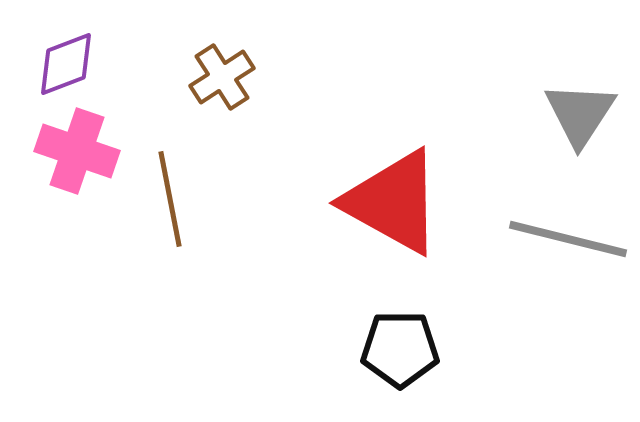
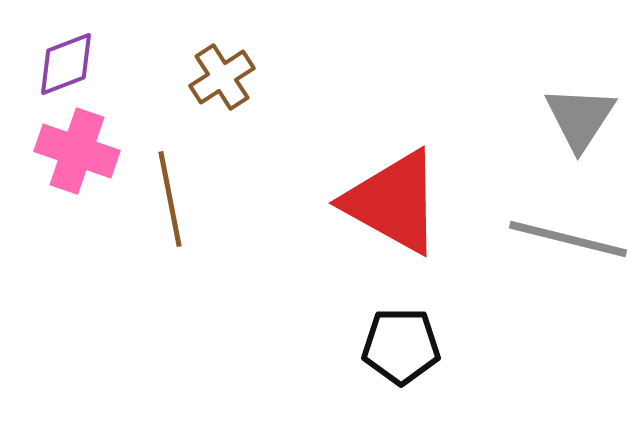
gray triangle: moved 4 px down
black pentagon: moved 1 px right, 3 px up
